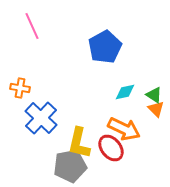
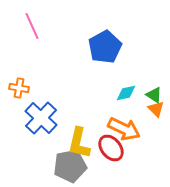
orange cross: moved 1 px left
cyan diamond: moved 1 px right, 1 px down
